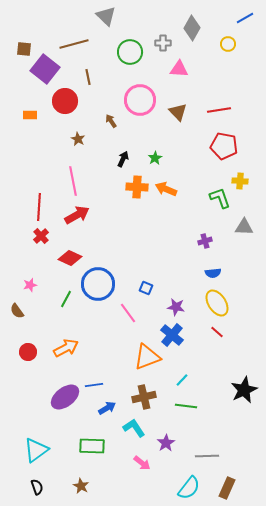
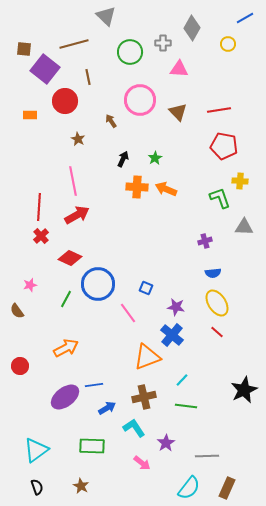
red circle at (28, 352): moved 8 px left, 14 px down
